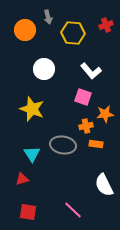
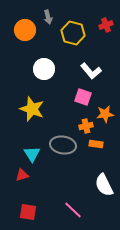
yellow hexagon: rotated 10 degrees clockwise
red triangle: moved 4 px up
